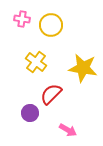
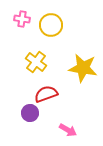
red semicircle: moved 5 px left; rotated 25 degrees clockwise
